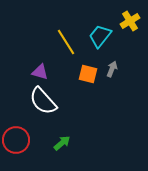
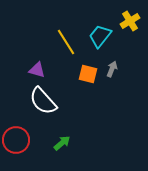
purple triangle: moved 3 px left, 2 px up
